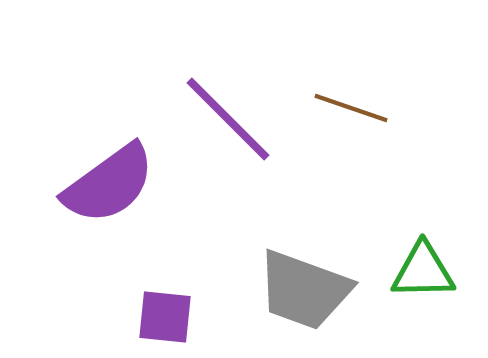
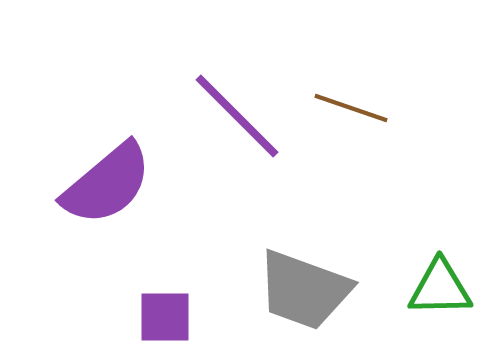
purple line: moved 9 px right, 3 px up
purple semicircle: moved 2 px left; rotated 4 degrees counterclockwise
green triangle: moved 17 px right, 17 px down
purple square: rotated 6 degrees counterclockwise
